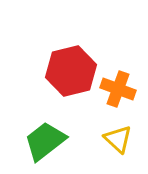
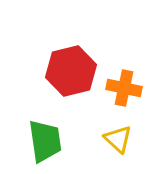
orange cross: moved 6 px right, 1 px up; rotated 8 degrees counterclockwise
green trapezoid: rotated 120 degrees clockwise
